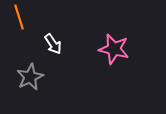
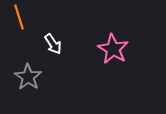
pink star: moved 1 px left; rotated 16 degrees clockwise
gray star: moved 2 px left; rotated 12 degrees counterclockwise
